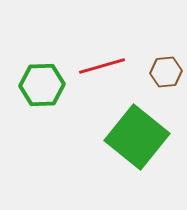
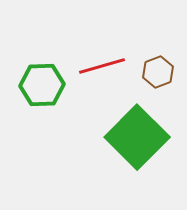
brown hexagon: moved 8 px left; rotated 16 degrees counterclockwise
green square: rotated 6 degrees clockwise
